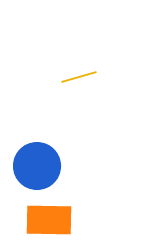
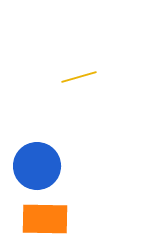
orange rectangle: moved 4 px left, 1 px up
